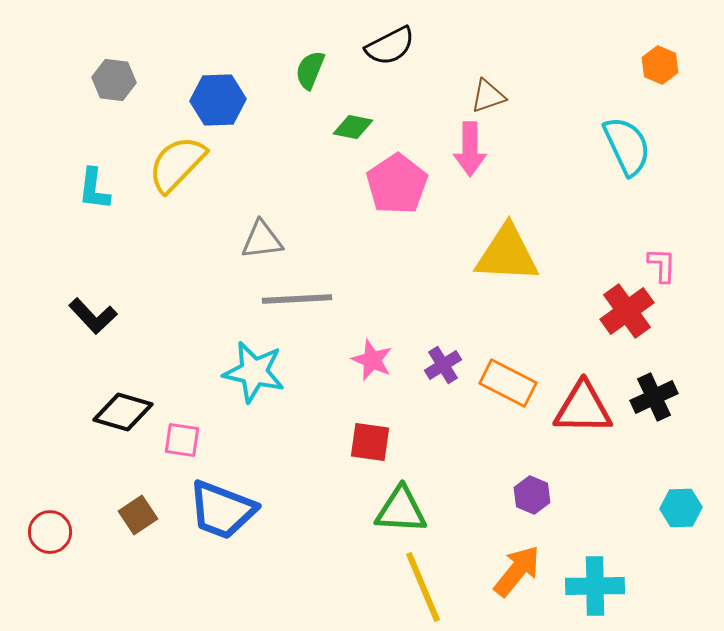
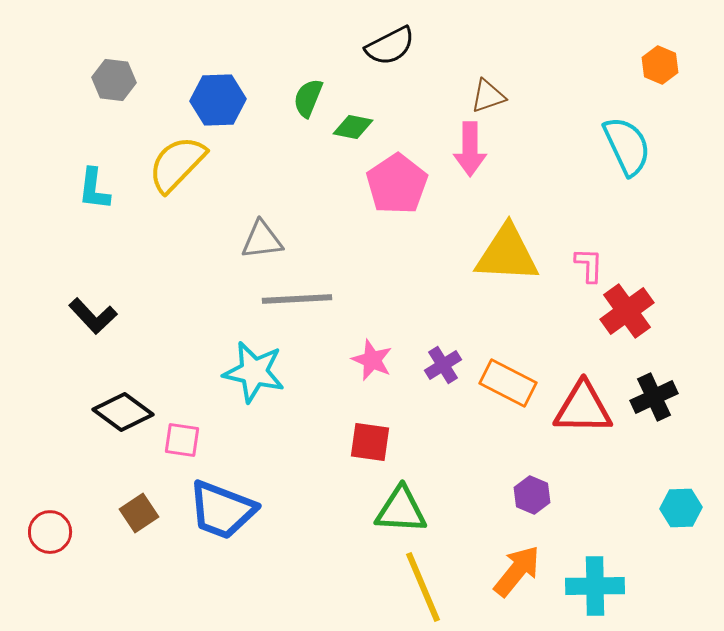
green semicircle: moved 2 px left, 28 px down
pink L-shape: moved 73 px left
black diamond: rotated 20 degrees clockwise
brown square: moved 1 px right, 2 px up
